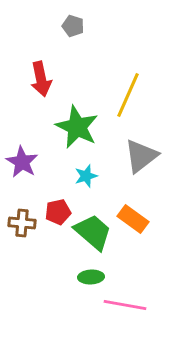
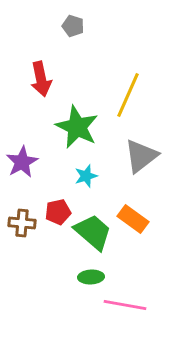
purple star: rotated 12 degrees clockwise
